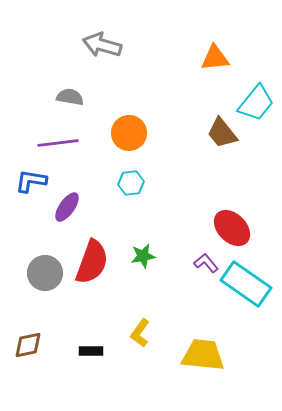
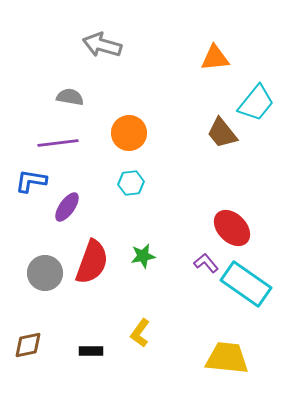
yellow trapezoid: moved 24 px right, 3 px down
